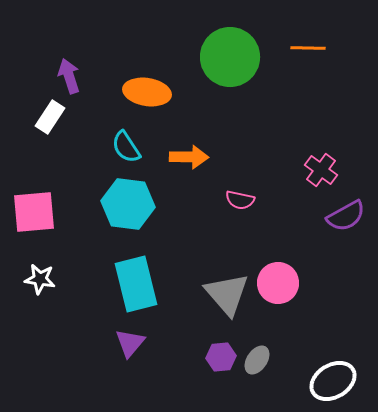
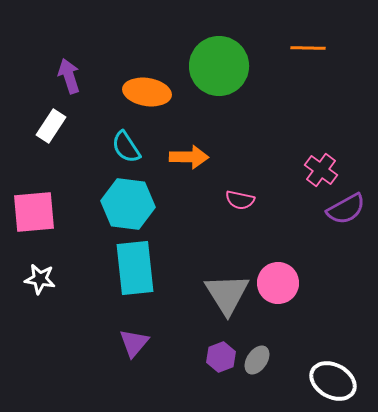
green circle: moved 11 px left, 9 px down
white rectangle: moved 1 px right, 9 px down
purple semicircle: moved 7 px up
cyan rectangle: moved 1 px left, 16 px up; rotated 8 degrees clockwise
gray triangle: rotated 9 degrees clockwise
purple triangle: moved 4 px right
purple hexagon: rotated 16 degrees counterclockwise
white ellipse: rotated 60 degrees clockwise
